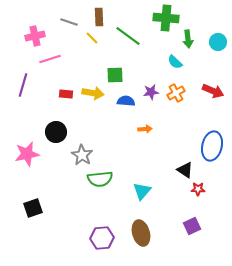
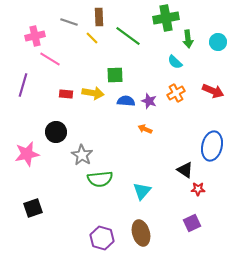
green cross: rotated 15 degrees counterclockwise
pink line: rotated 50 degrees clockwise
purple star: moved 2 px left, 9 px down; rotated 28 degrees clockwise
orange arrow: rotated 152 degrees counterclockwise
purple square: moved 3 px up
purple hexagon: rotated 20 degrees clockwise
